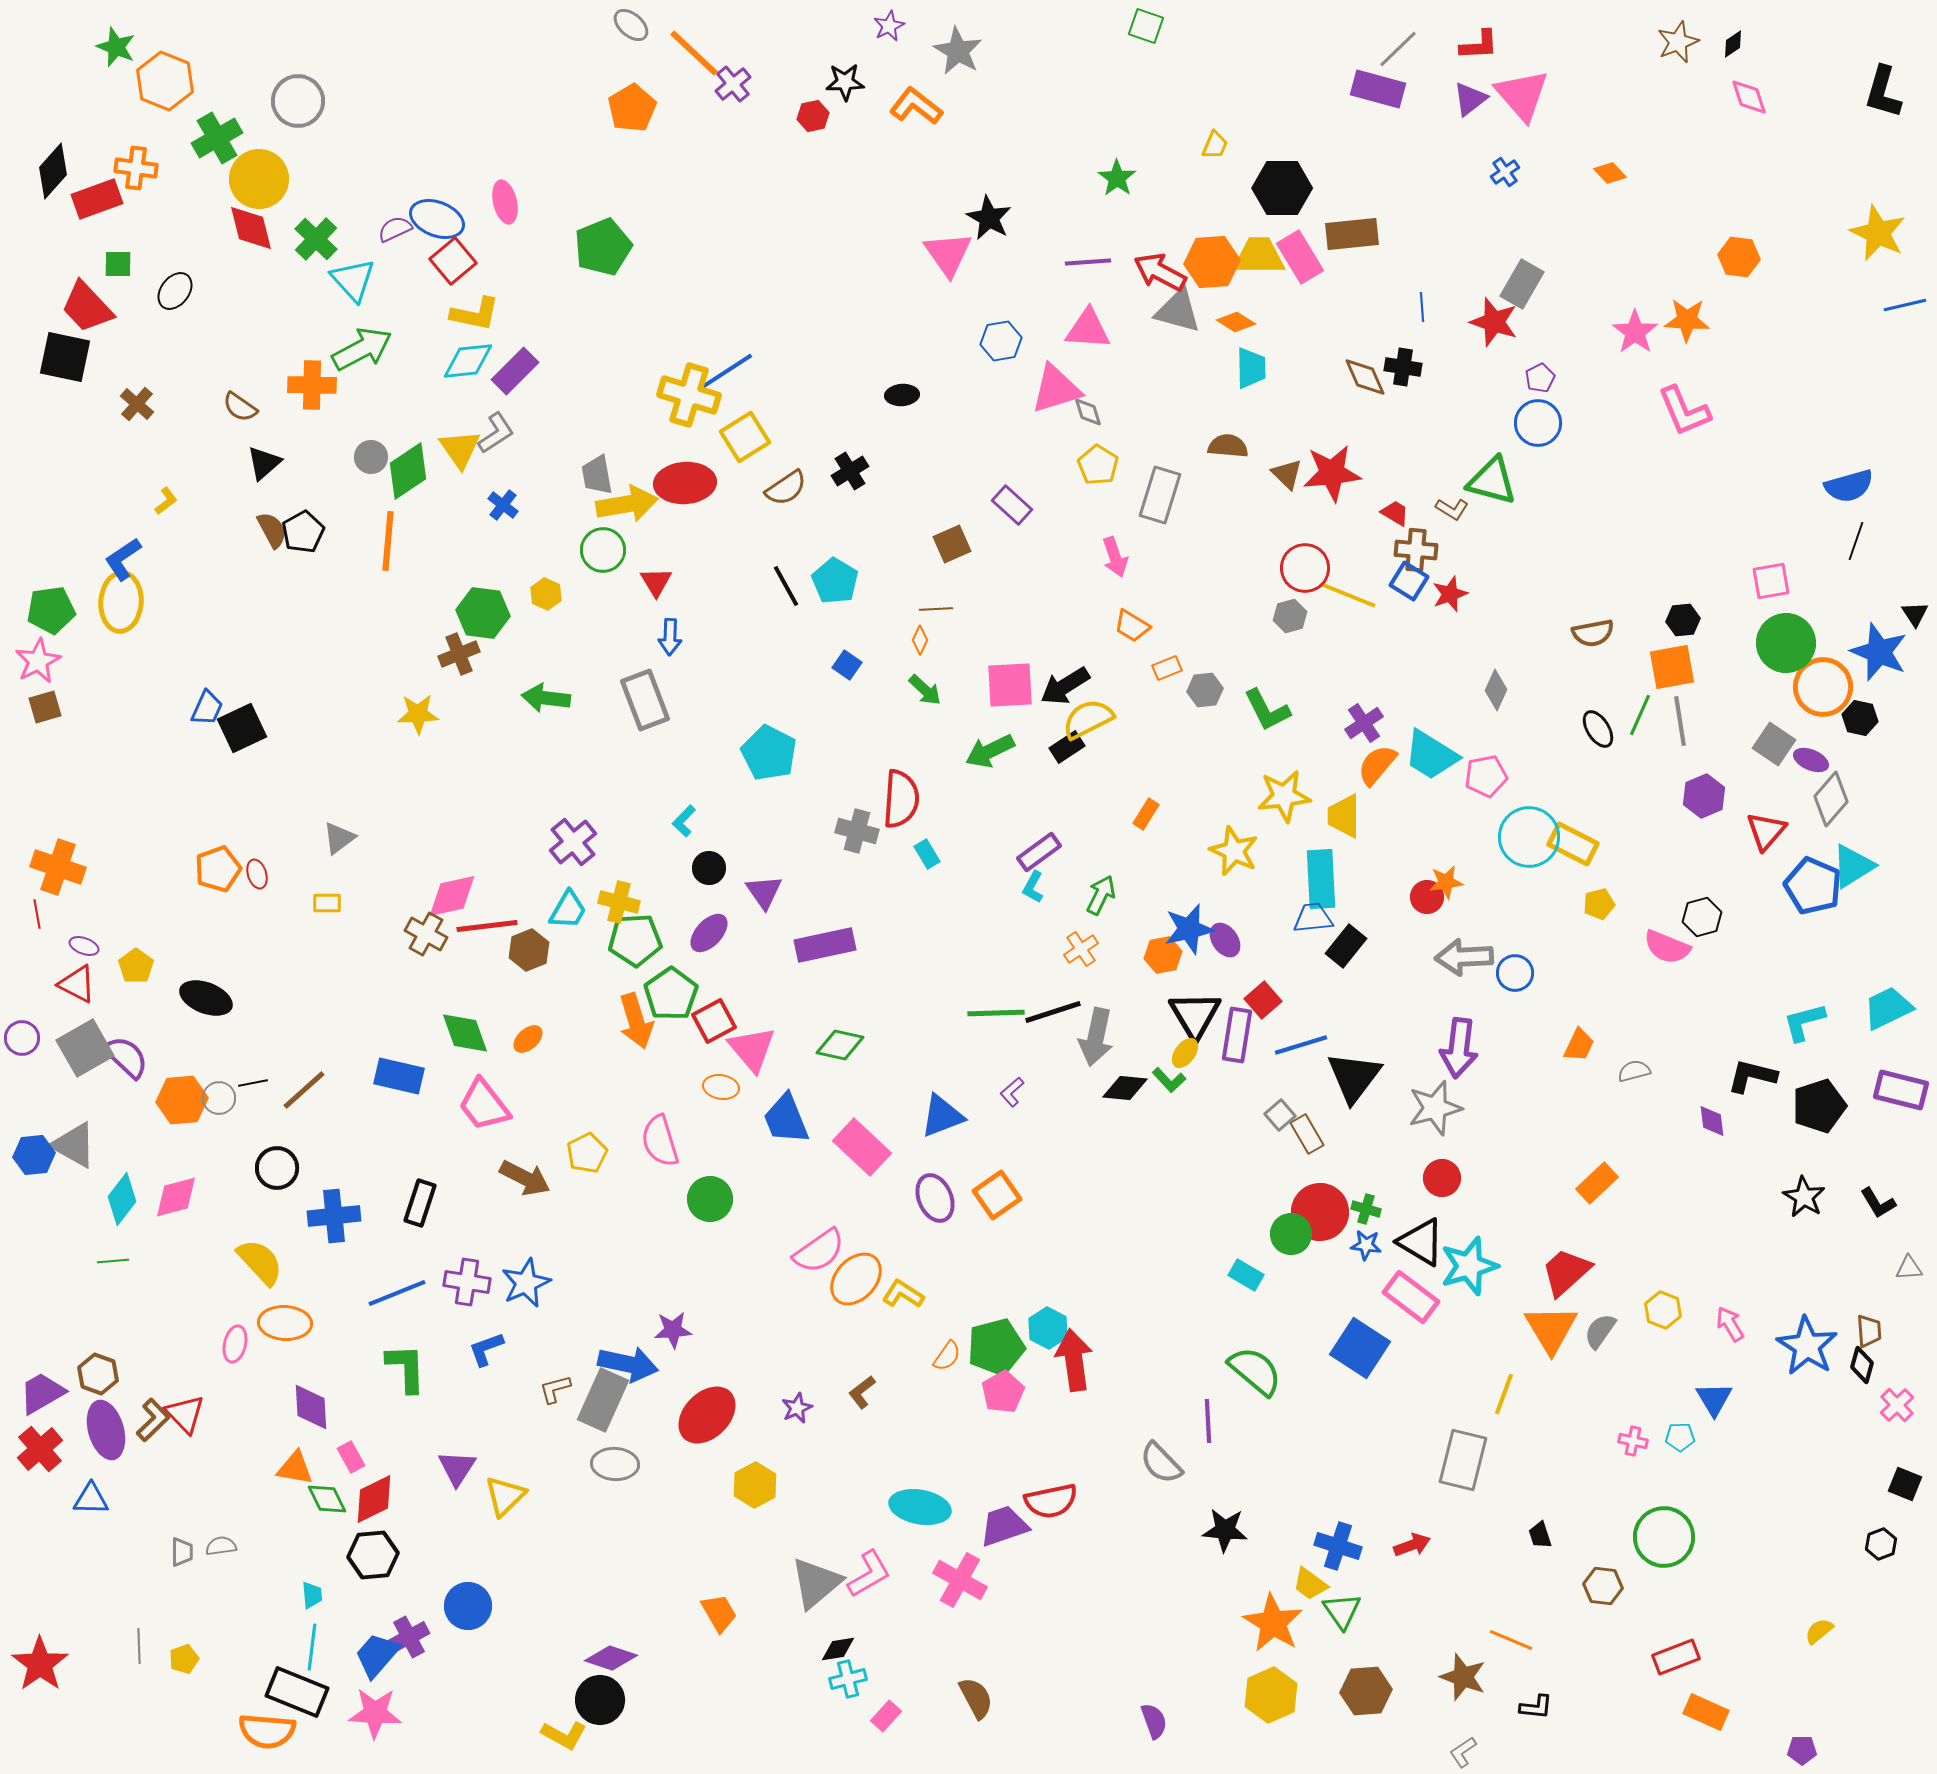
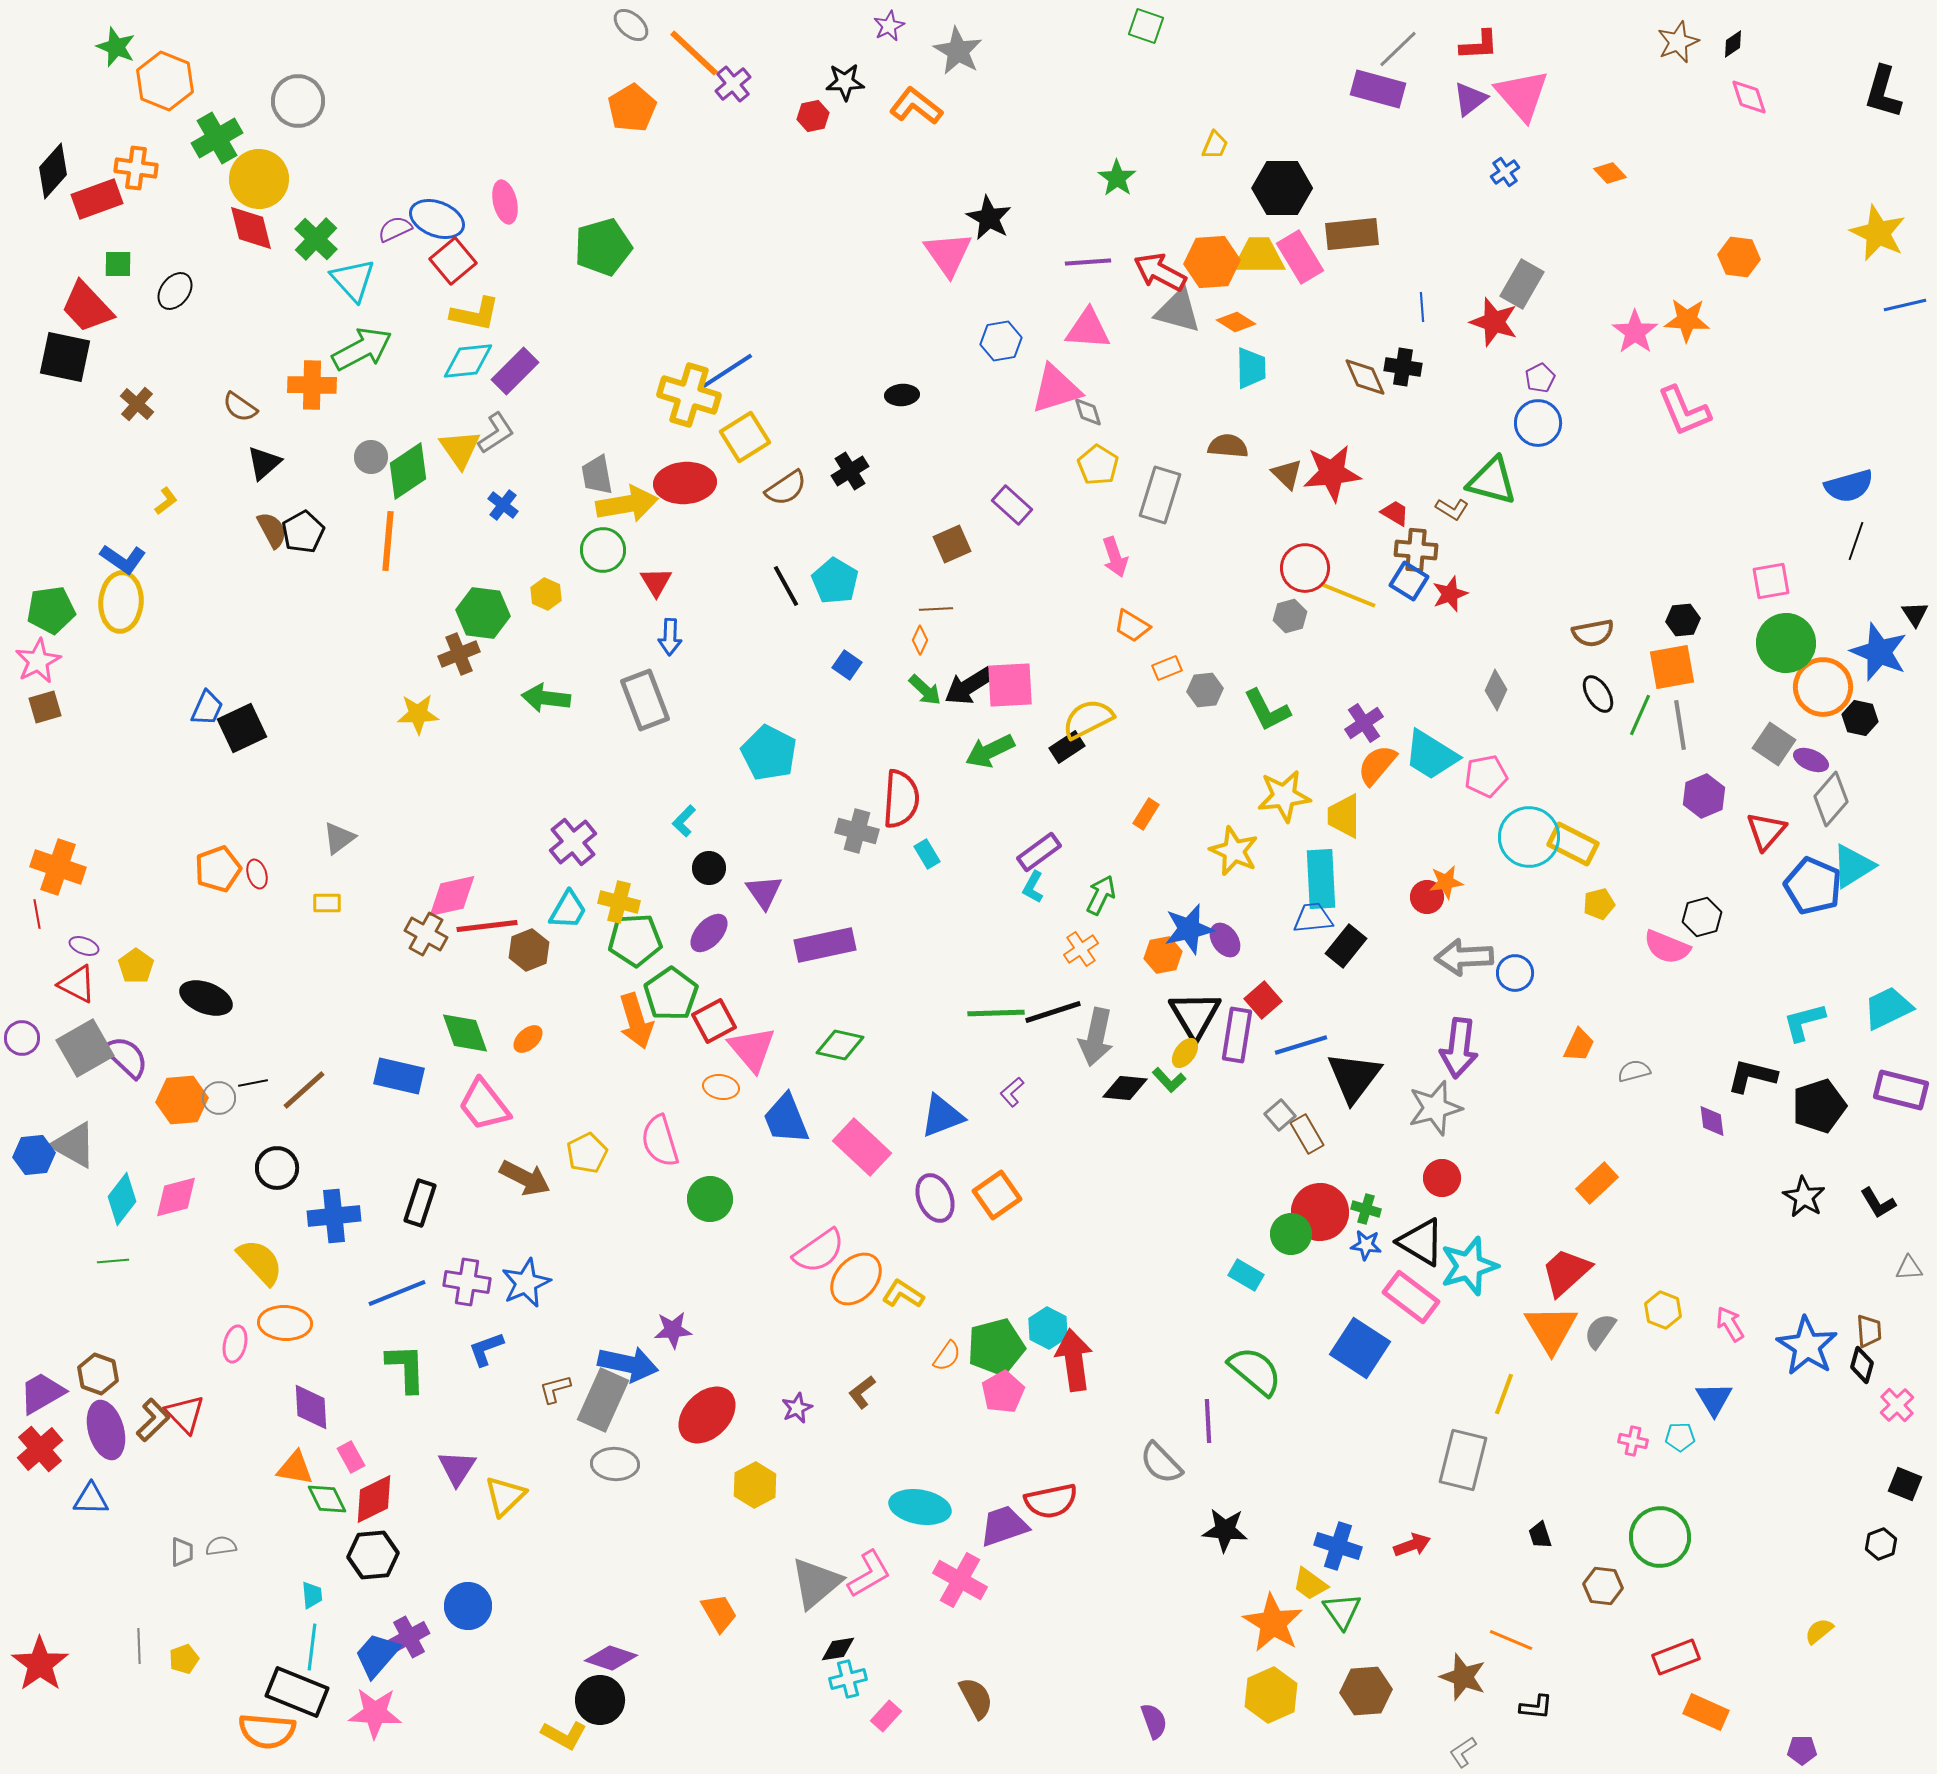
green pentagon at (603, 247): rotated 6 degrees clockwise
blue L-shape at (123, 559): rotated 111 degrees counterclockwise
black arrow at (1065, 686): moved 96 px left
gray line at (1680, 721): moved 4 px down
black ellipse at (1598, 729): moved 35 px up
green circle at (1664, 1537): moved 4 px left
